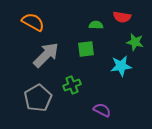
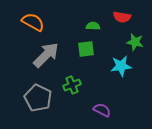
green semicircle: moved 3 px left, 1 px down
gray pentagon: rotated 16 degrees counterclockwise
